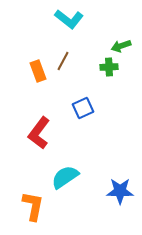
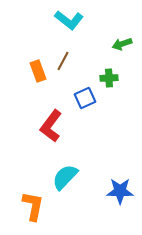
cyan L-shape: moved 1 px down
green arrow: moved 1 px right, 2 px up
green cross: moved 11 px down
blue square: moved 2 px right, 10 px up
red L-shape: moved 12 px right, 7 px up
cyan semicircle: rotated 12 degrees counterclockwise
